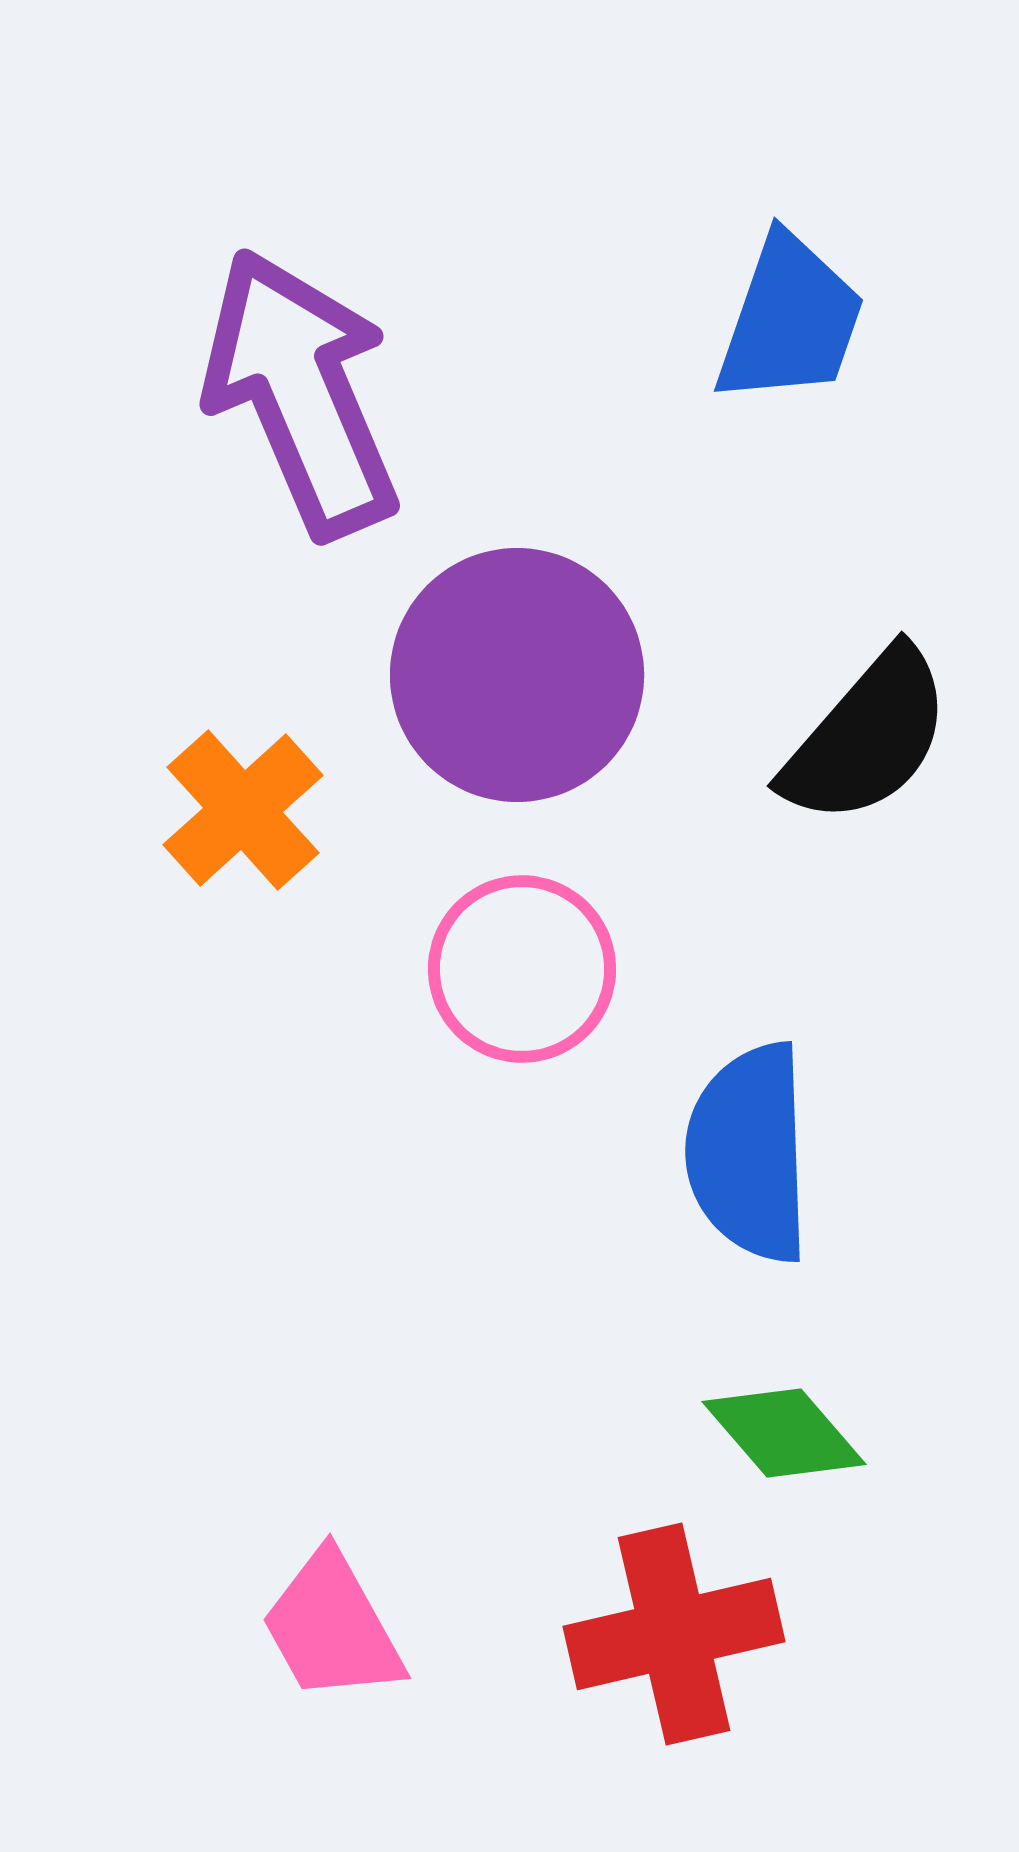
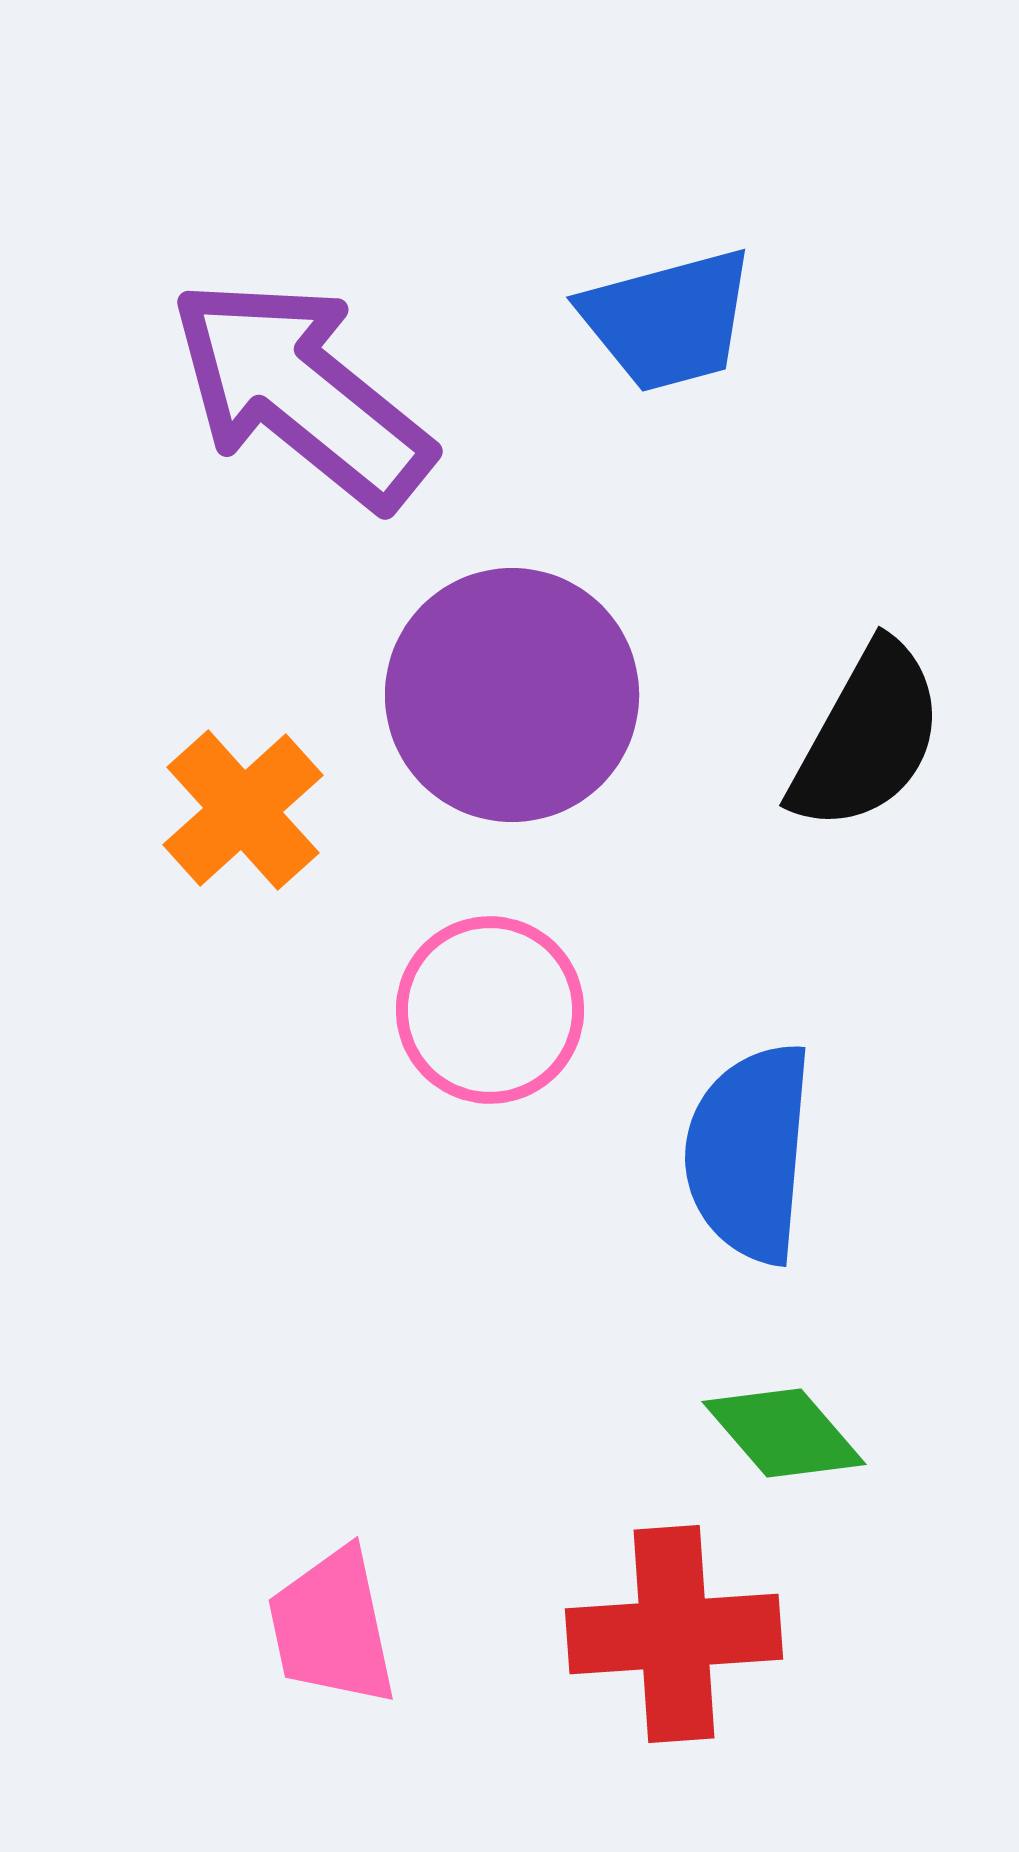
blue trapezoid: moved 122 px left; rotated 56 degrees clockwise
purple arrow: rotated 28 degrees counterclockwise
purple circle: moved 5 px left, 20 px down
black semicircle: rotated 12 degrees counterclockwise
pink circle: moved 32 px left, 41 px down
blue semicircle: rotated 7 degrees clockwise
pink trapezoid: rotated 17 degrees clockwise
red cross: rotated 9 degrees clockwise
